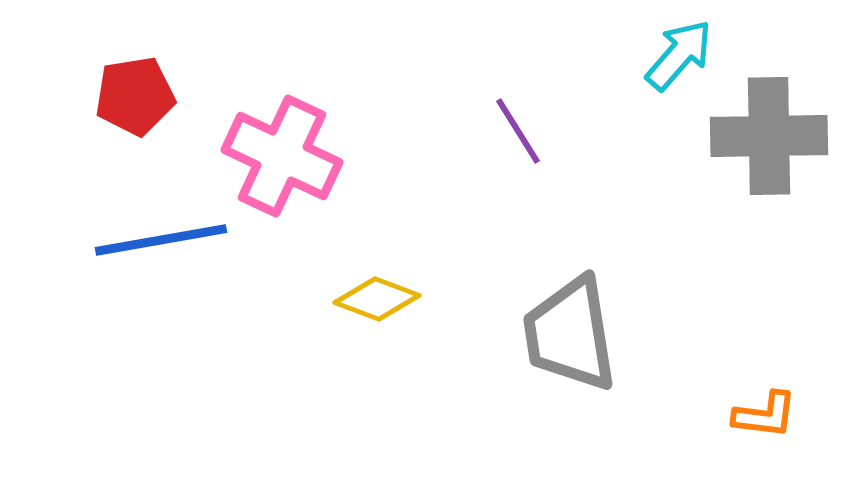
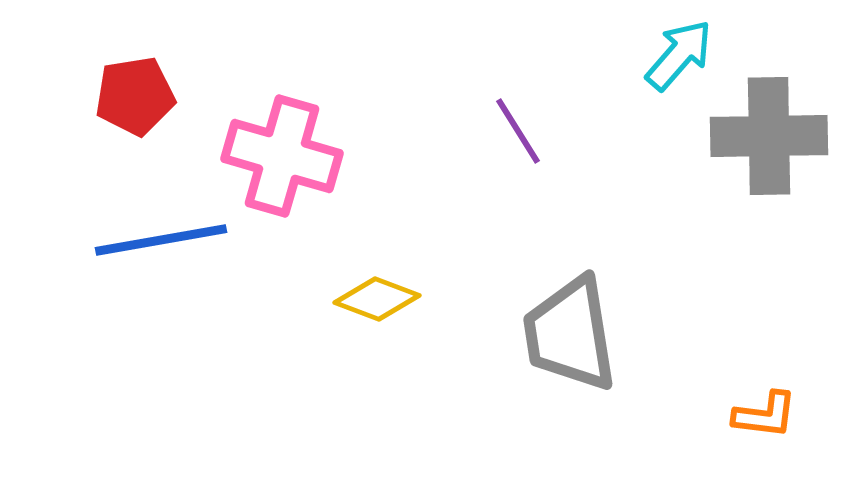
pink cross: rotated 9 degrees counterclockwise
